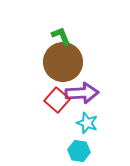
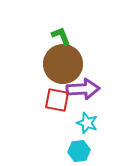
brown circle: moved 2 px down
purple arrow: moved 1 px right, 4 px up
red square: rotated 30 degrees counterclockwise
cyan hexagon: rotated 15 degrees counterclockwise
